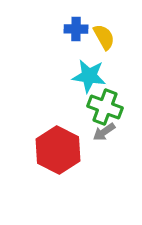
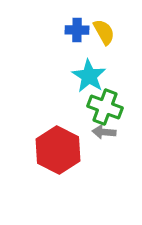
blue cross: moved 1 px right, 1 px down
yellow semicircle: moved 5 px up
cyan star: rotated 24 degrees clockwise
gray arrow: rotated 40 degrees clockwise
